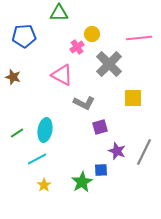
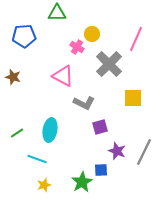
green triangle: moved 2 px left
pink line: moved 3 px left, 1 px down; rotated 60 degrees counterclockwise
pink cross: rotated 24 degrees counterclockwise
pink triangle: moved 1 px right, 1 px down
cyan ellipse: moved 5 px right
cyan line: rotated 48 degrees clockwise
yellow star: rotated 16 degrees clockwise
